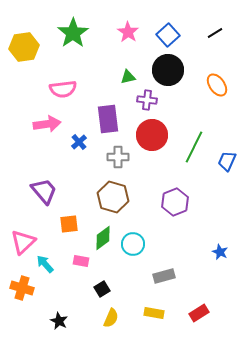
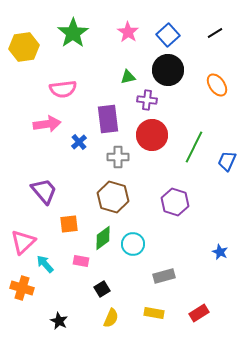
purple hexagon: rotated 20 degrees counterclockwise
